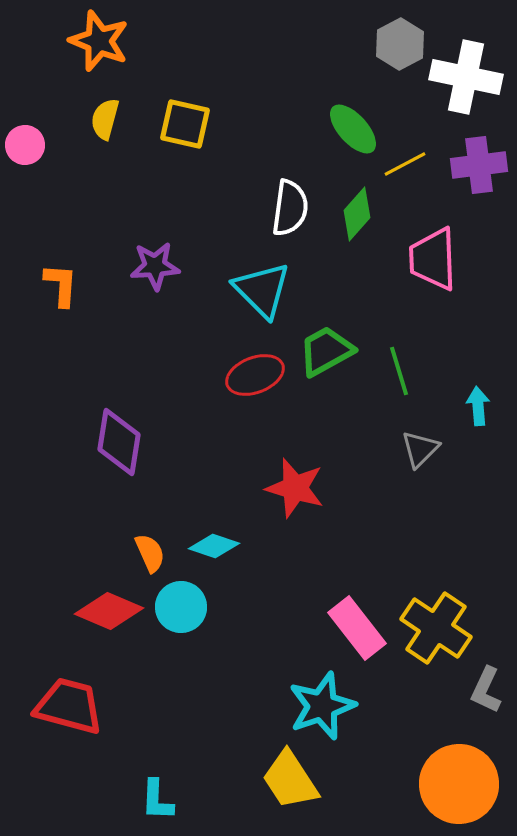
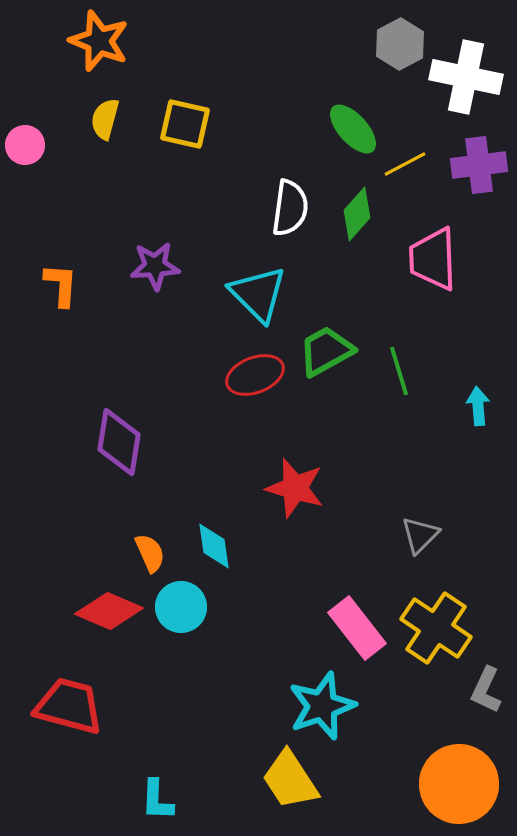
cyan triangle: moved 4 px left, 4 px down
gray triangle: moved 86 px down
cyan diamond: rotated 63 degrees clockwise
